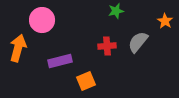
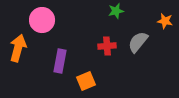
orange star: rotated 21 degrees counterclockwise
purple rectangle: rotated 65 degrees counterclockwise
